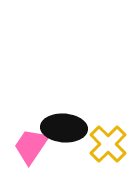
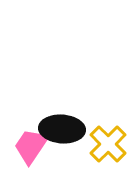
black ellipse: moved 2 px left, 1 px down
